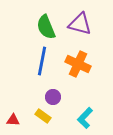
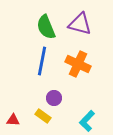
purple circle: moved 1 px right, 1 px down
cyan L-shape: moved 2 px right, 3 px down
